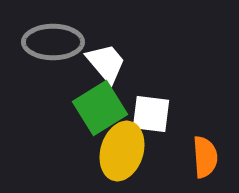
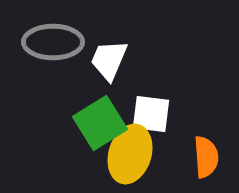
white trapezoid: moved 3 px right, 3 px up; rotated 117 degrees counterclockwise
green square: moved 15 px down
yellow ellipse: moved 8 px right, 3 px down
orange semicircle: moved 1 px right
